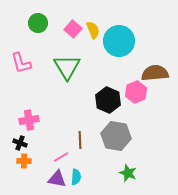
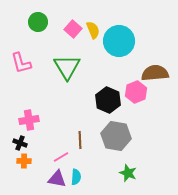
green circle: moved 1 px up
